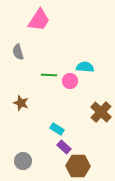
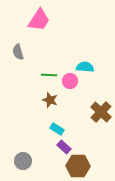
brown star: moved 29 px right, 3 px up
